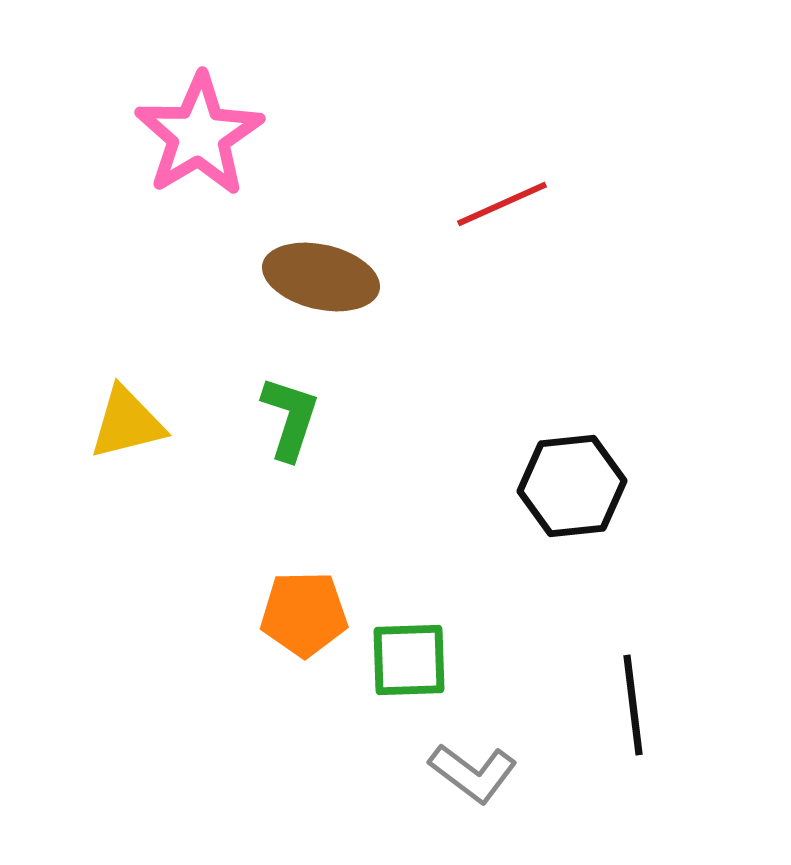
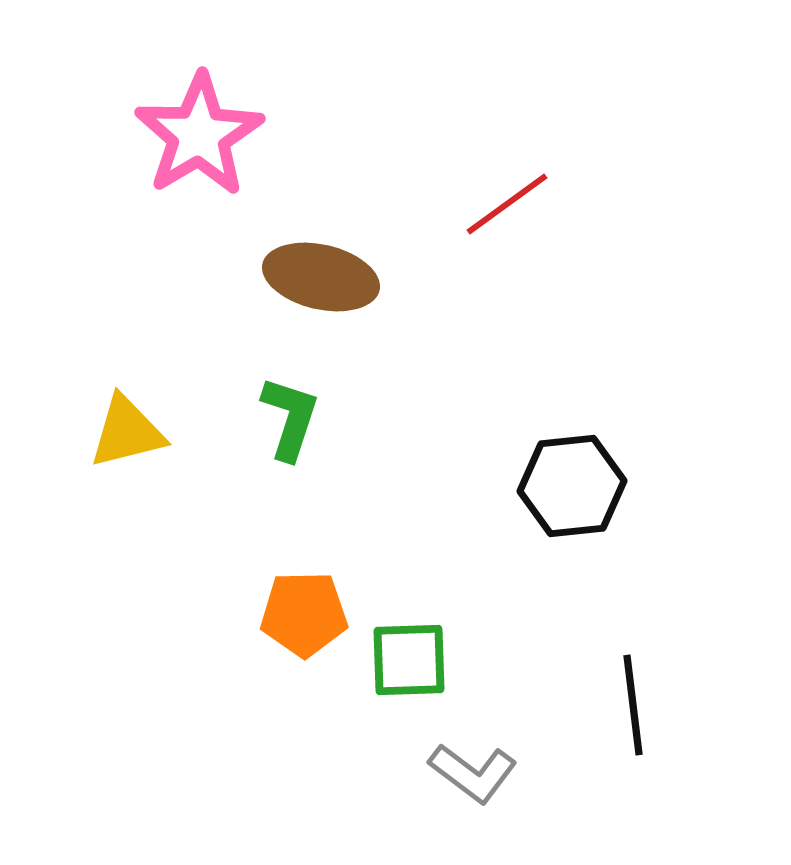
red line: moved 5 px right; rotated 12 degrees counterclockwise
yellow triangle: moved 9 px down
